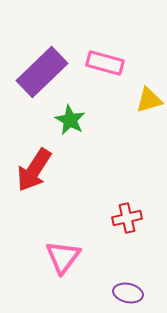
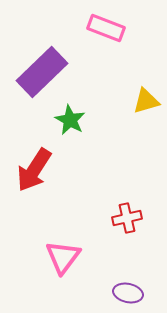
pink rectangle: moved 1 px right, 35 px up; rotated 6 degrees clockwise
yellow triangle: moved 3 px left, 1 px down
